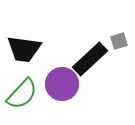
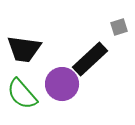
gray square: moved 14 px up
green semicircle: rotated 96 degrees clockwise
